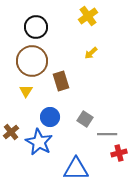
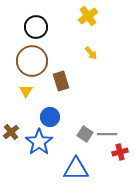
yellow arrow: rotated 88 degrees counterclockwise
gray square: moved 15 px down
blue star: rotated 8 degrees clockwise
red cross: moved 1 px right, 1 px up
